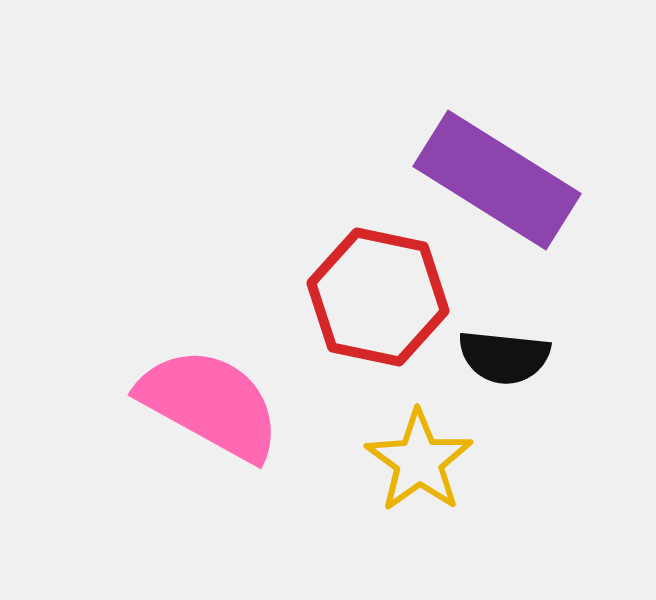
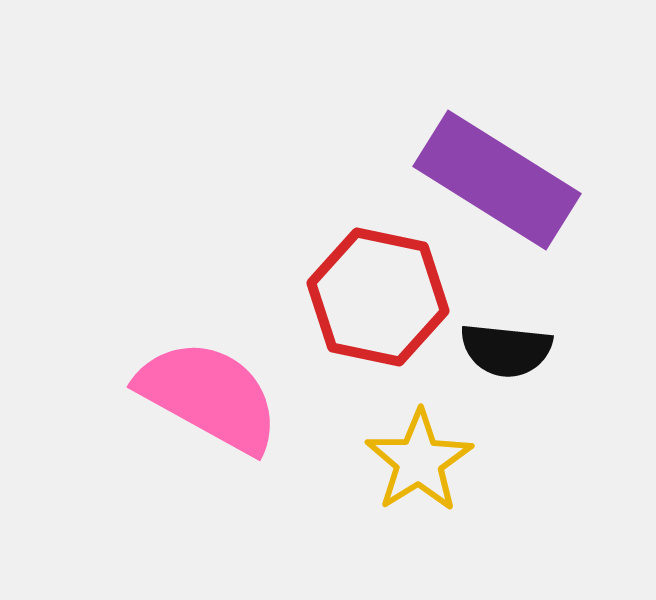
black semicircle: moved 2 px right, 7 px up
pink semicircle: moved 1 px left, 8 px up
yellow star: rotated 4 degrees clockwise
